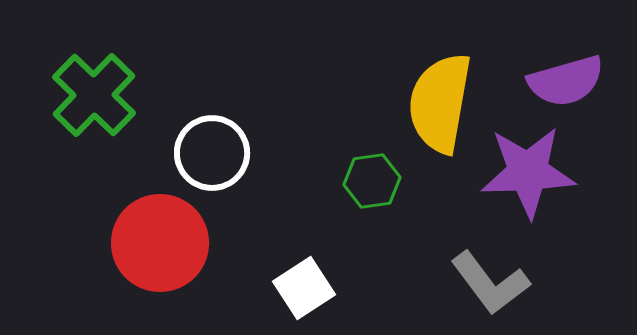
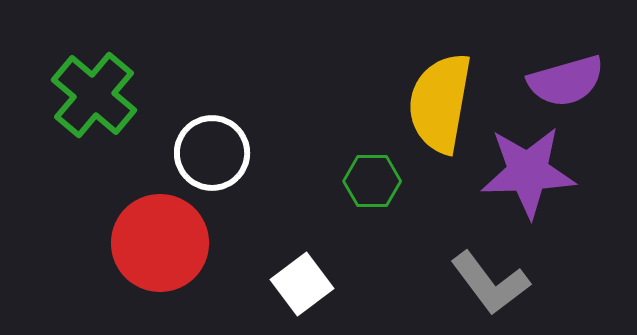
green cross: rotated 4 degrees counterclockwise
green hexagon: rotated 8 degrees clockwise
white square: moved 2 px left, 4 px up; rotated 4 degrees counterclockwise
